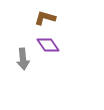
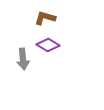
purple diamond: rotated 25 degrees counterclockwise
